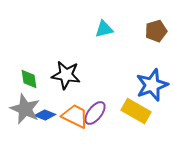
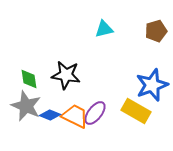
gray star: moved 1 px right, 3 px up
blue diamond: moved 5 px right
